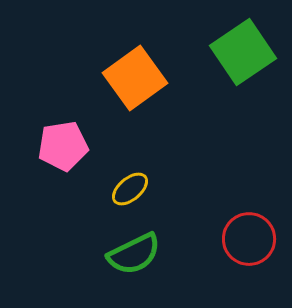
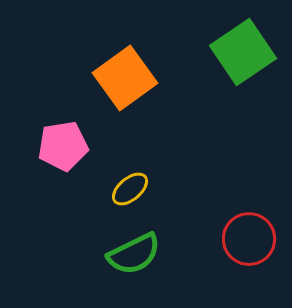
orange square: moved 10 px left
